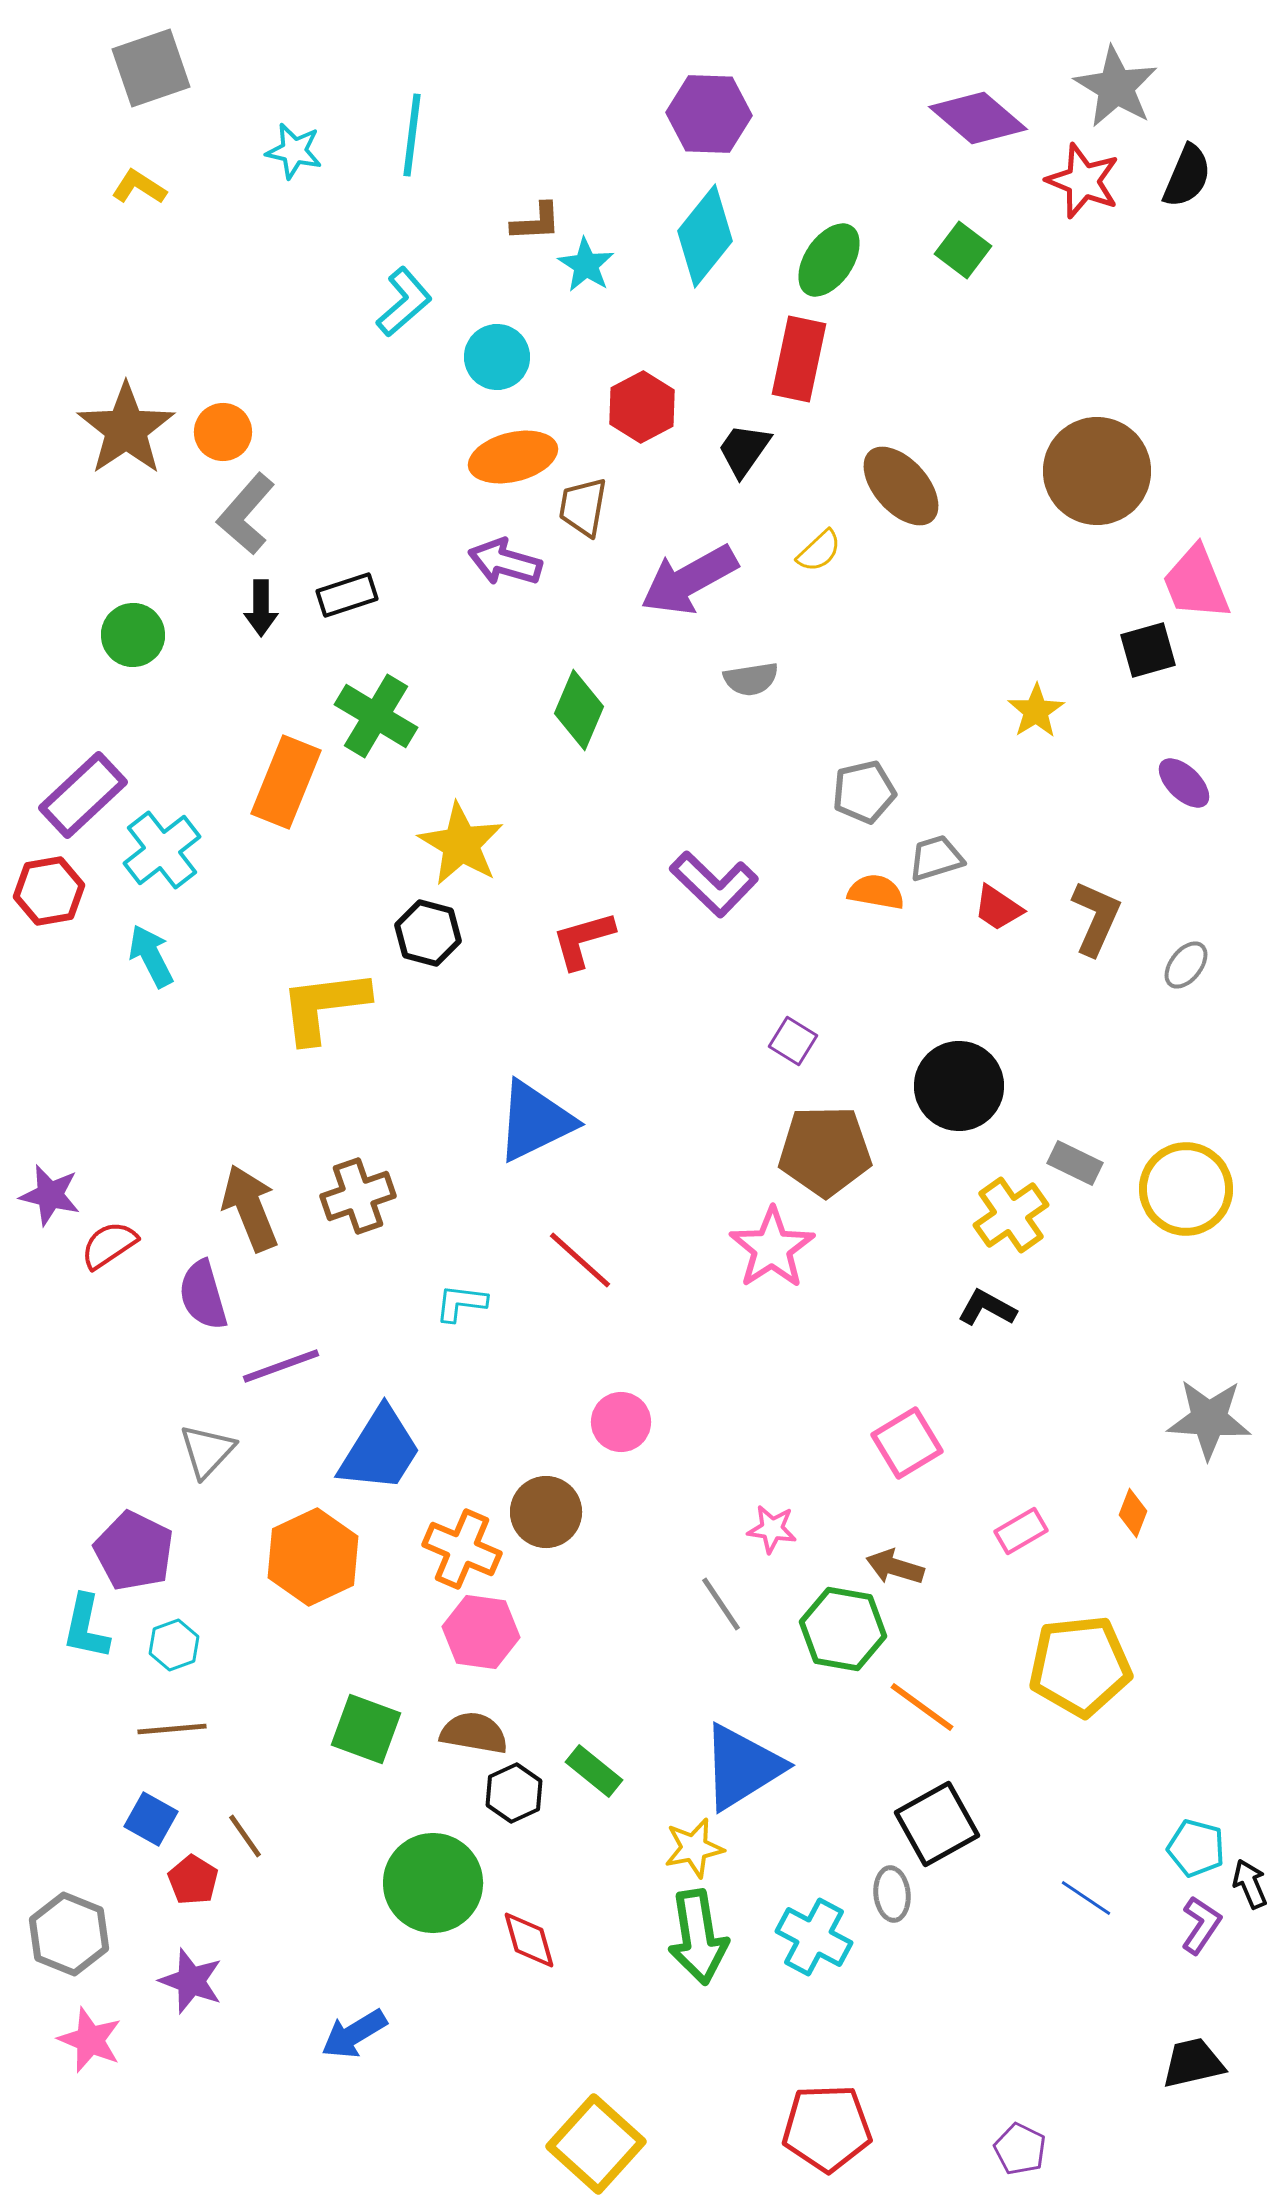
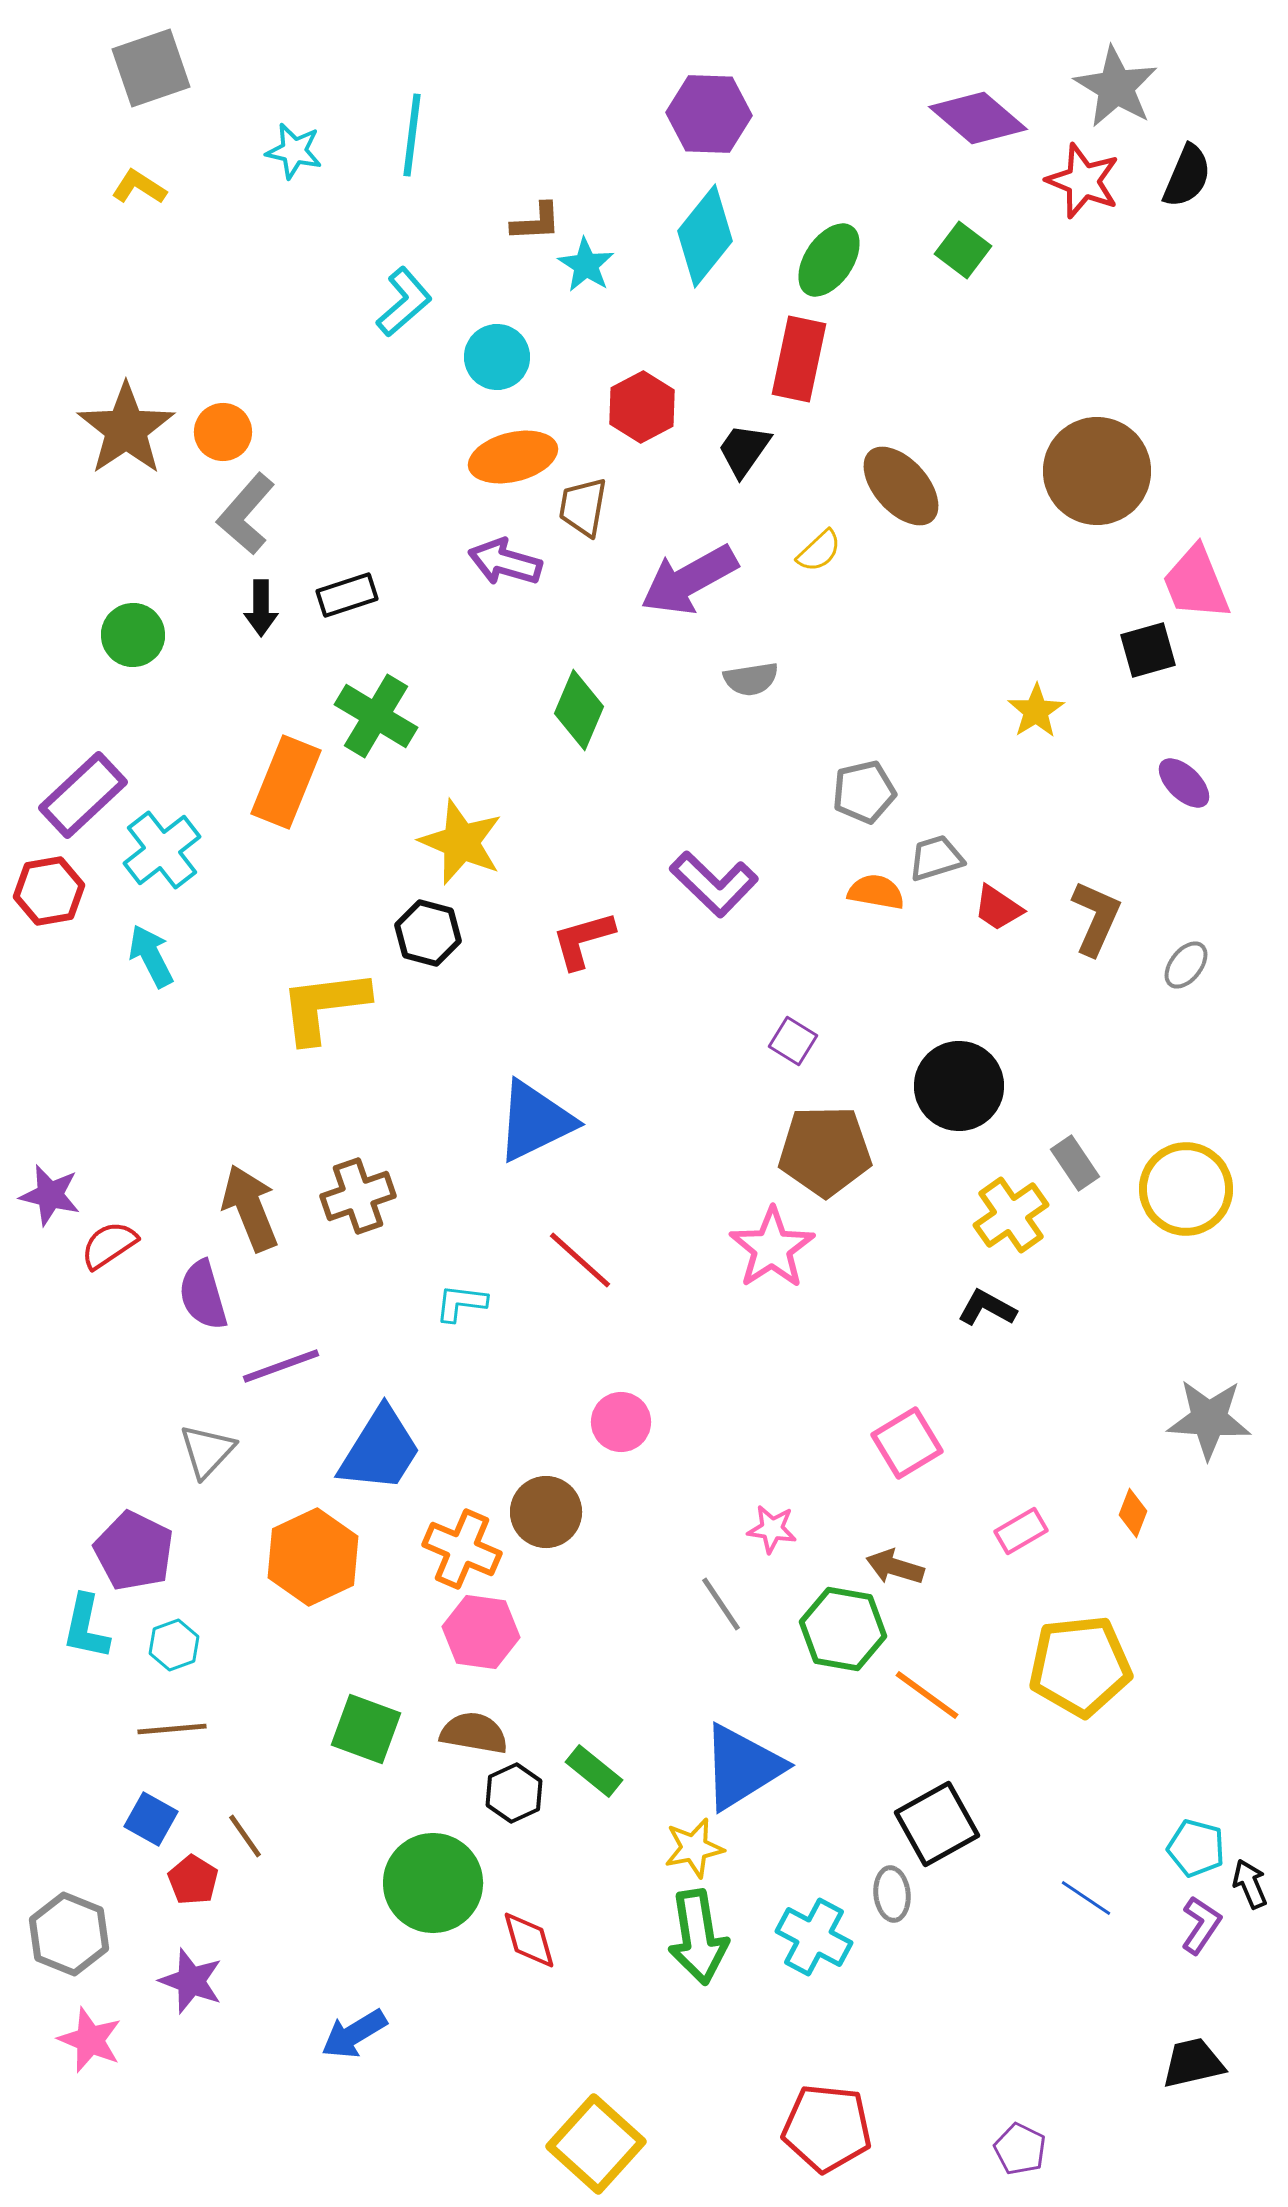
yellow star at (461, 844): moved 2 px up; rotated 8 degrees counterclockwise
gray rectangle at (1075, 1163): rotated 30 degrees clockwise
orange line at (922, 1707): moved 5 px right, 12 px up
red pentagon at (827, 2128): rotated 8 degrees clockwise
